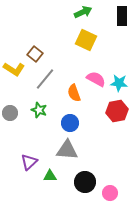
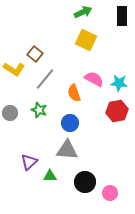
pink semicircle: moved 2 px left
